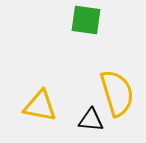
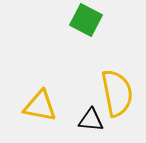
green square: rotated 20 degrees clockwise
yellow semicircle: rotated 6 degrees clockwise
